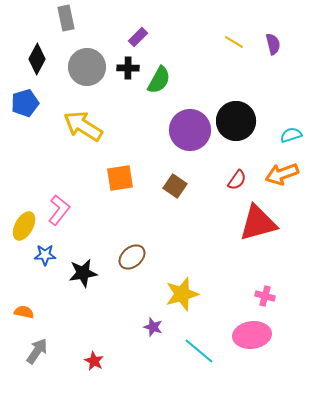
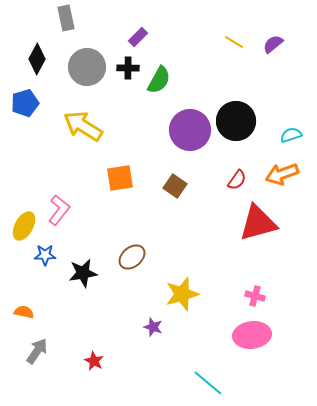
purple semicircle: rotated 115 degrees counterclockwise
pink cross: moved 10 px left
cyan line: moved 9 px right, 32 px down
